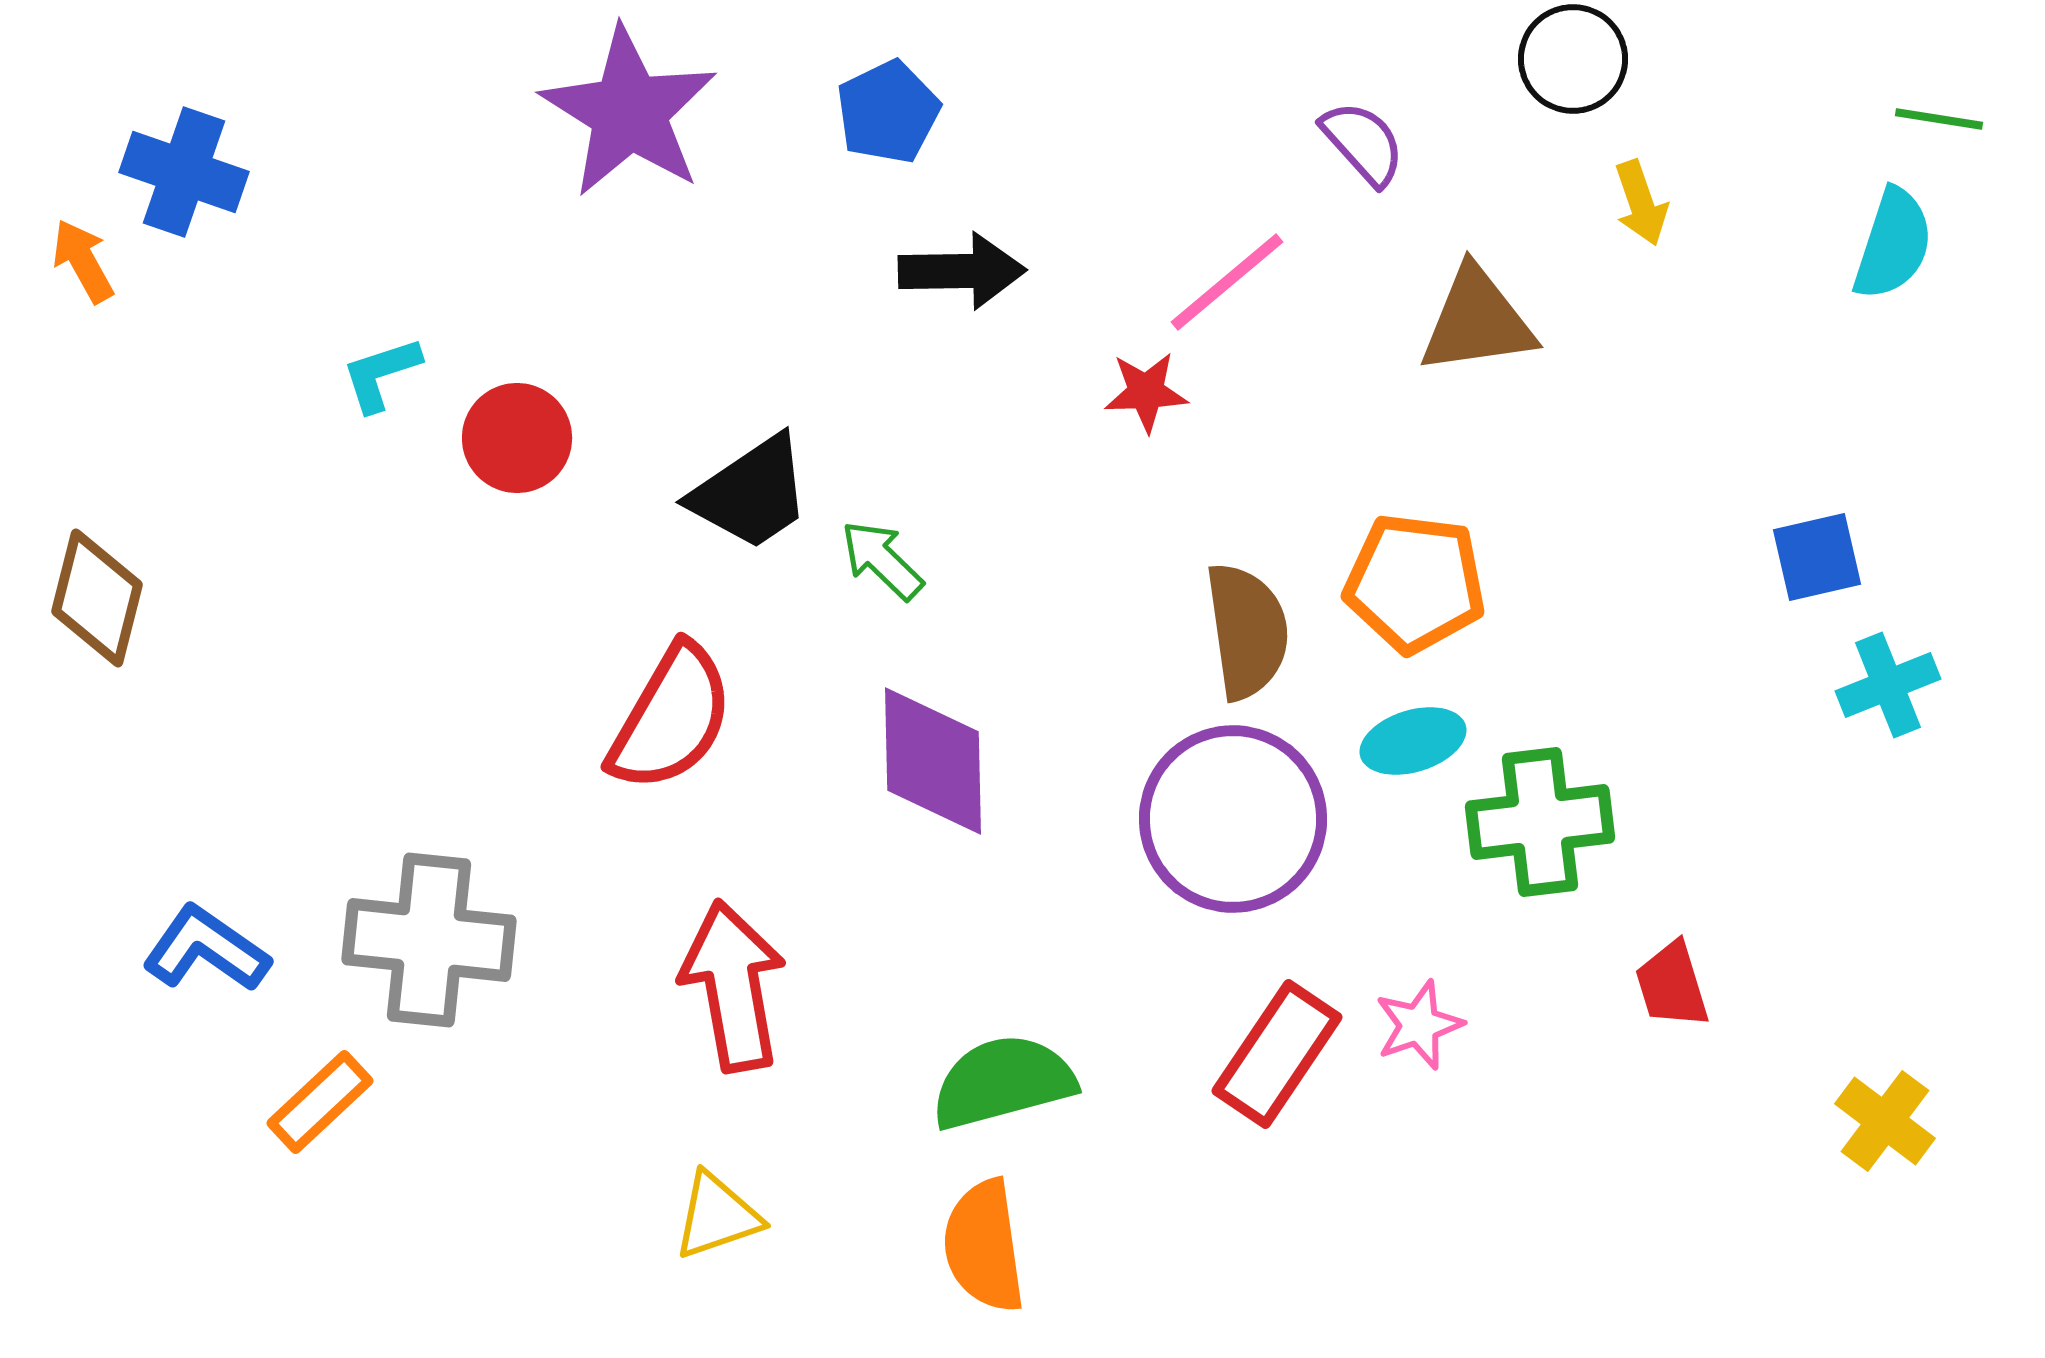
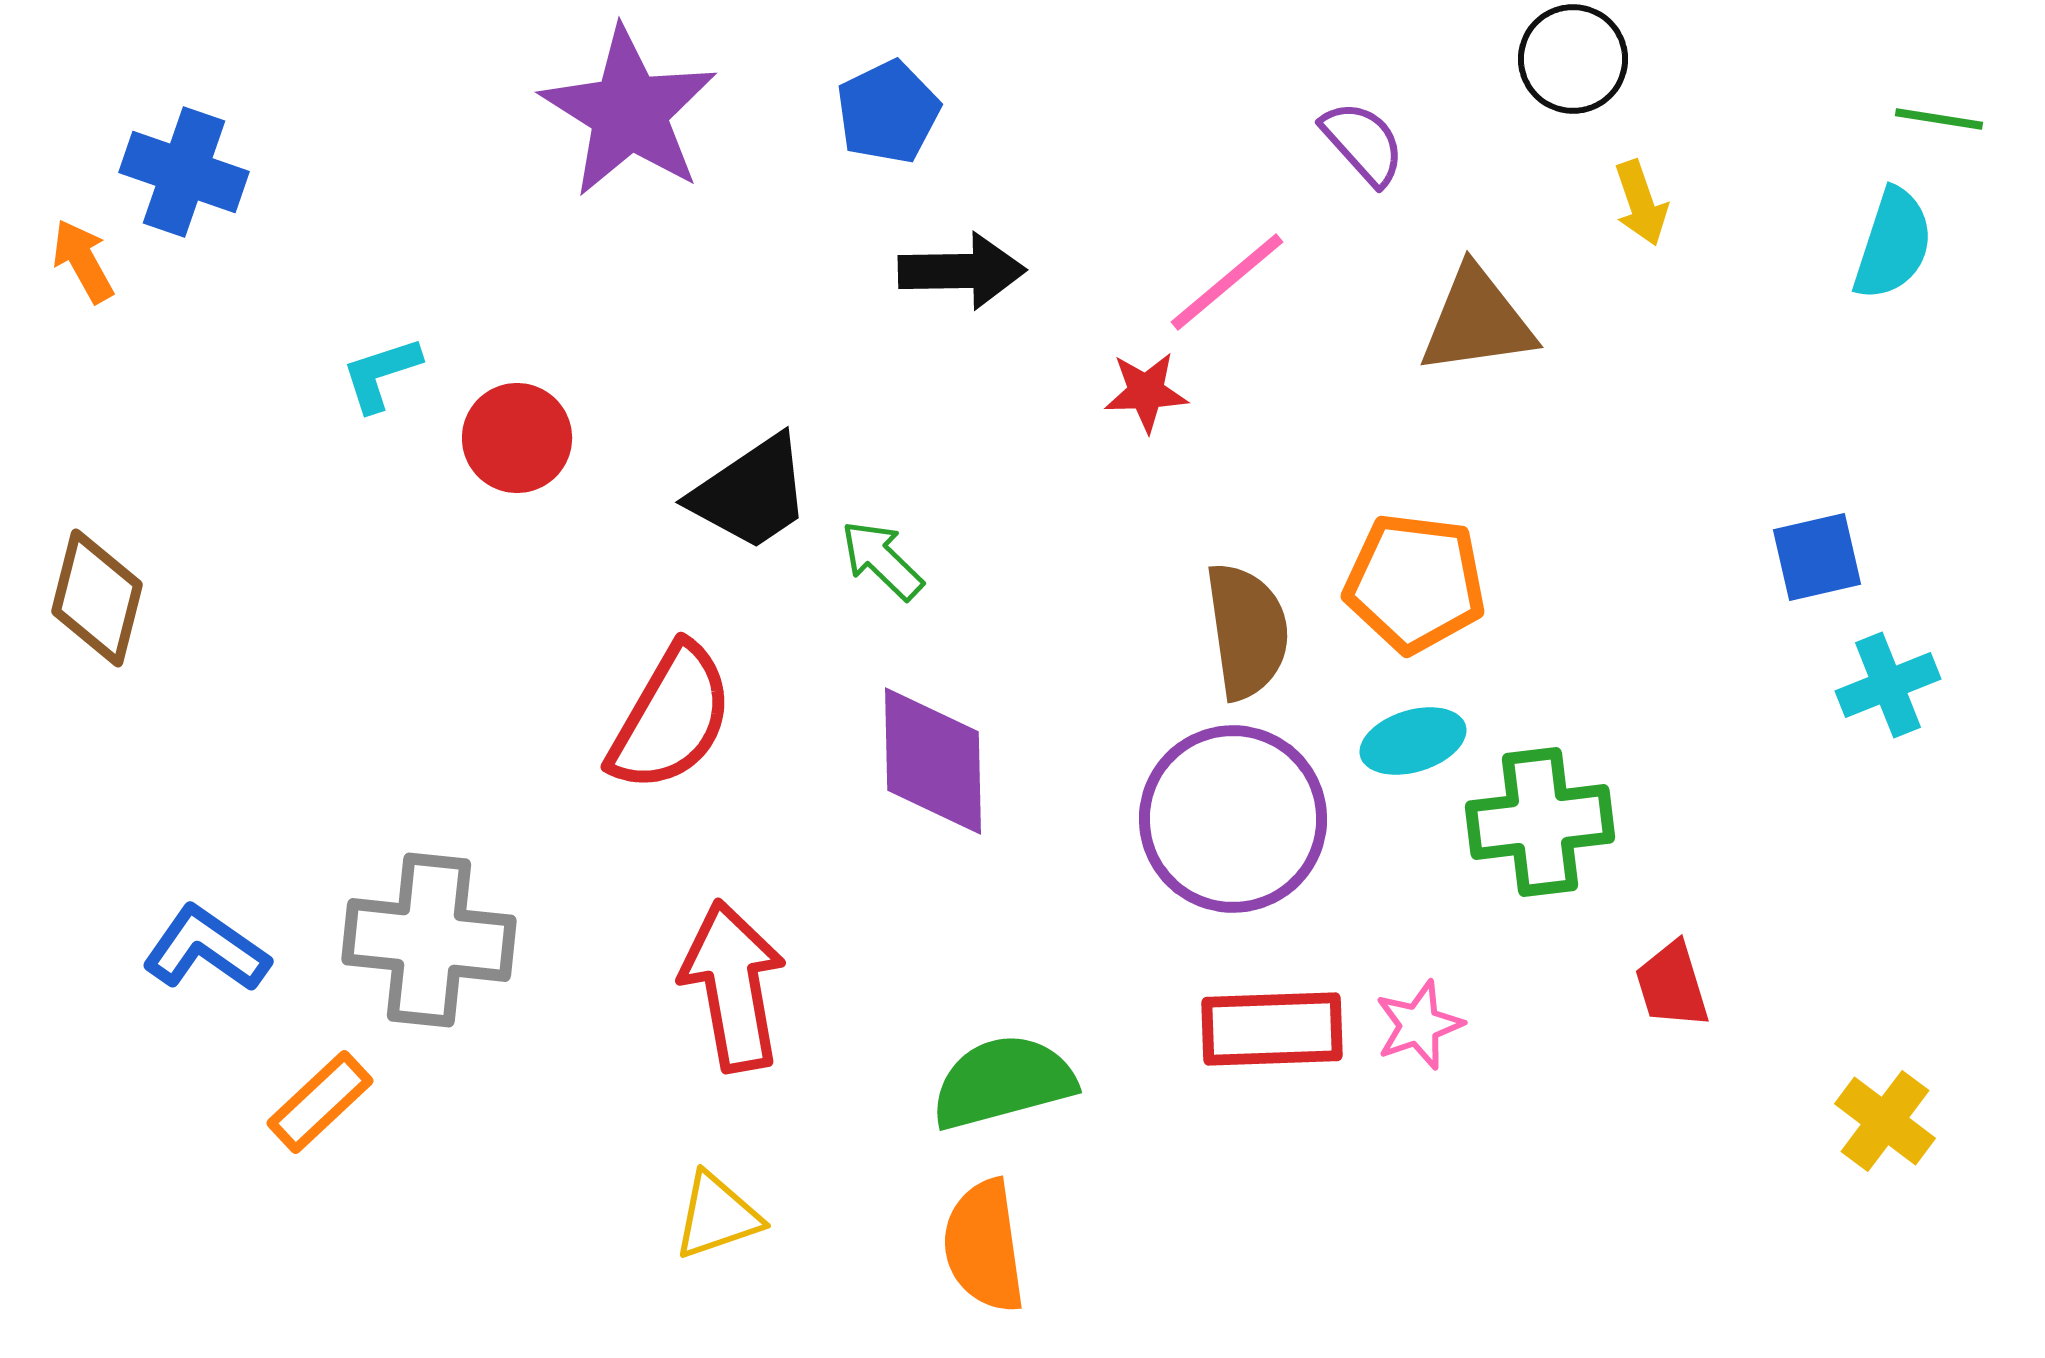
red rectangle: moved 5 px left, 25 px up; rotated 54 degrees clockwise
